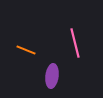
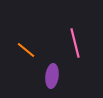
orange line: rotated 18 degrees clockwise
